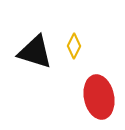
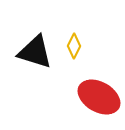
red ellipse: rotated 48 degrees counterclockwise
